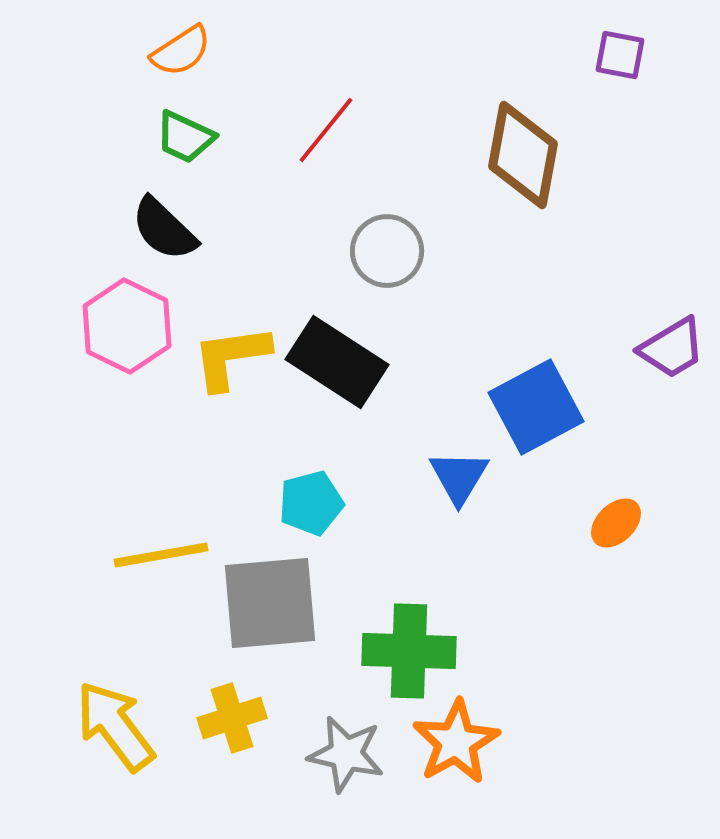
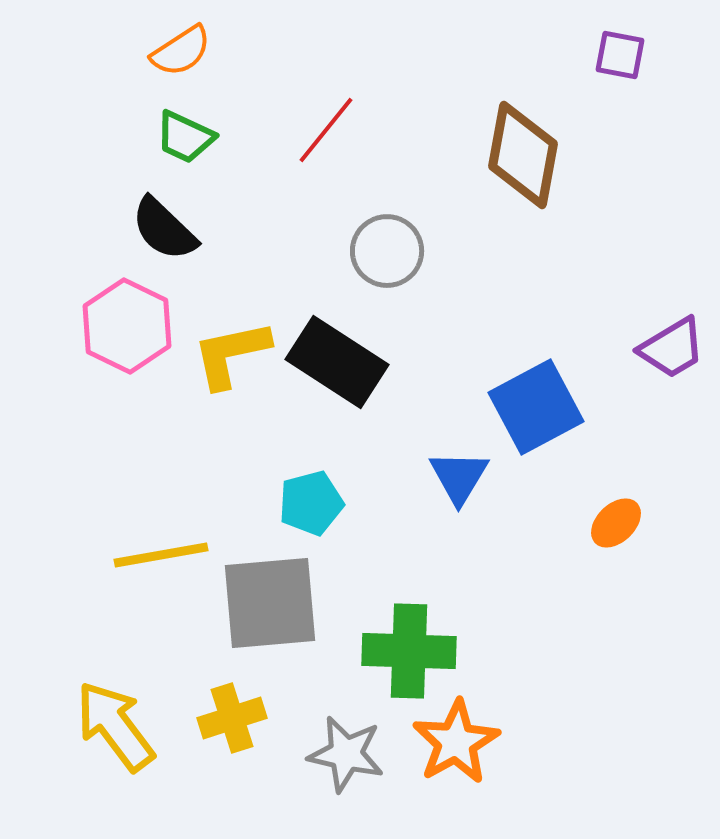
yellow L-shape: moved 3 px up; rotated 4 degrees counterclockwise
